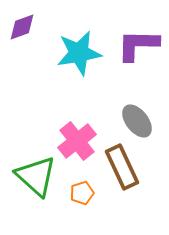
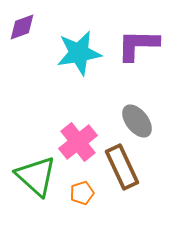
pink cross: moved 1 px right, 1 px down
